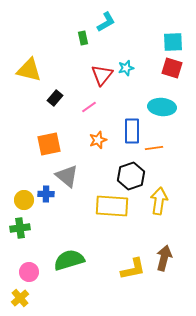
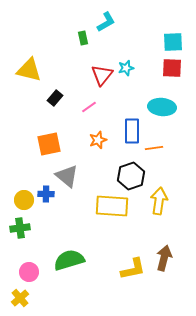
red square: rotated 15 degrees counterclockwise
